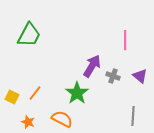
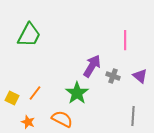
yellow square: moved 1 px down
